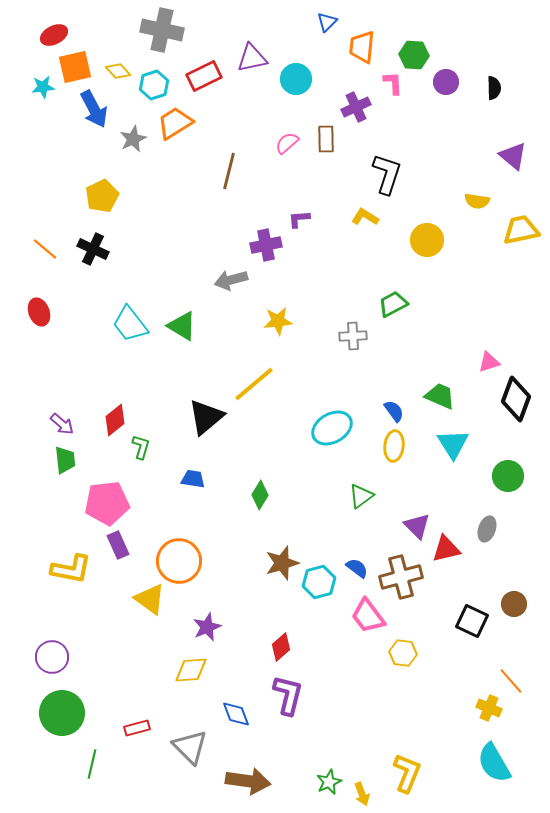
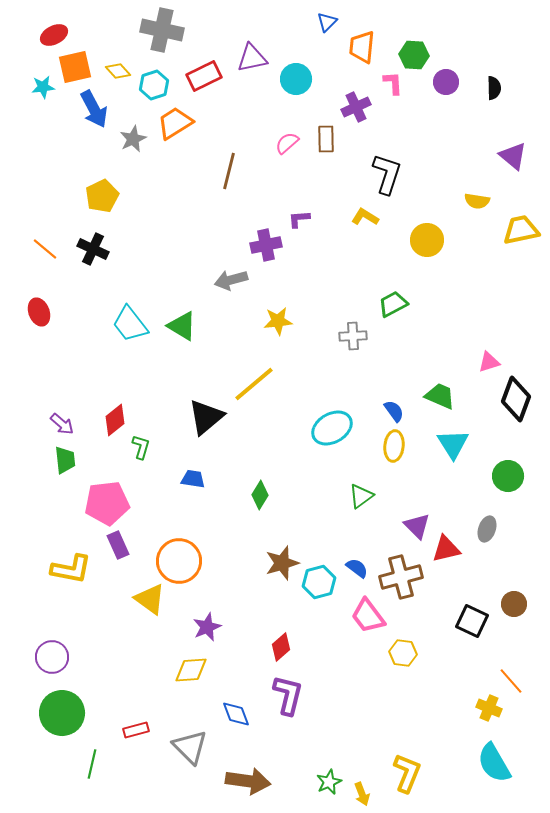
red rectangle at (137, 728): moved 1 px left, 2 px down
